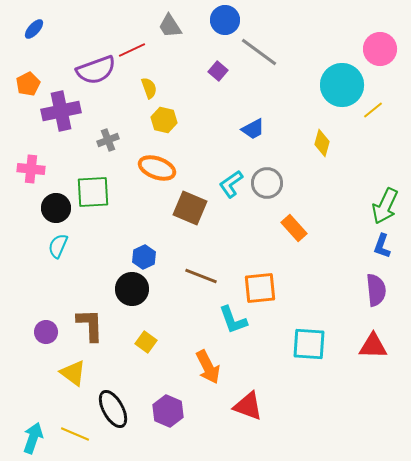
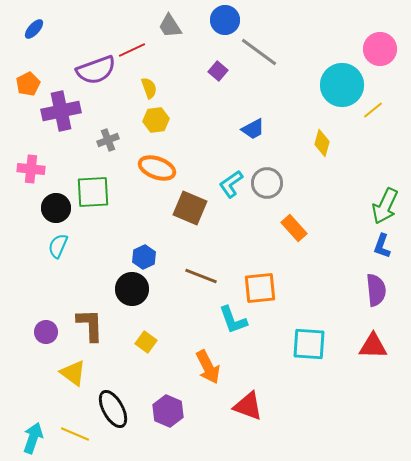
yellow hexagon at (164, 120): moved 8 px left; rotated 20 degrees counterclockwise
